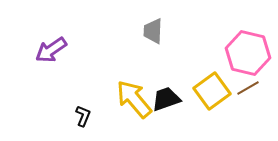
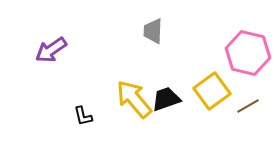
brown line: moved 18 px down
black L-shape: rotated 145 degrees clockwise
